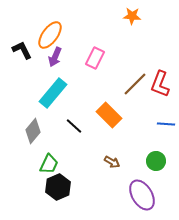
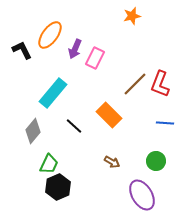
orange star: rotated 18 degrees counterclockwise
purple arrow: moved 20 px right, 8 px up
blue line: moved 1 px left, 1 px up
